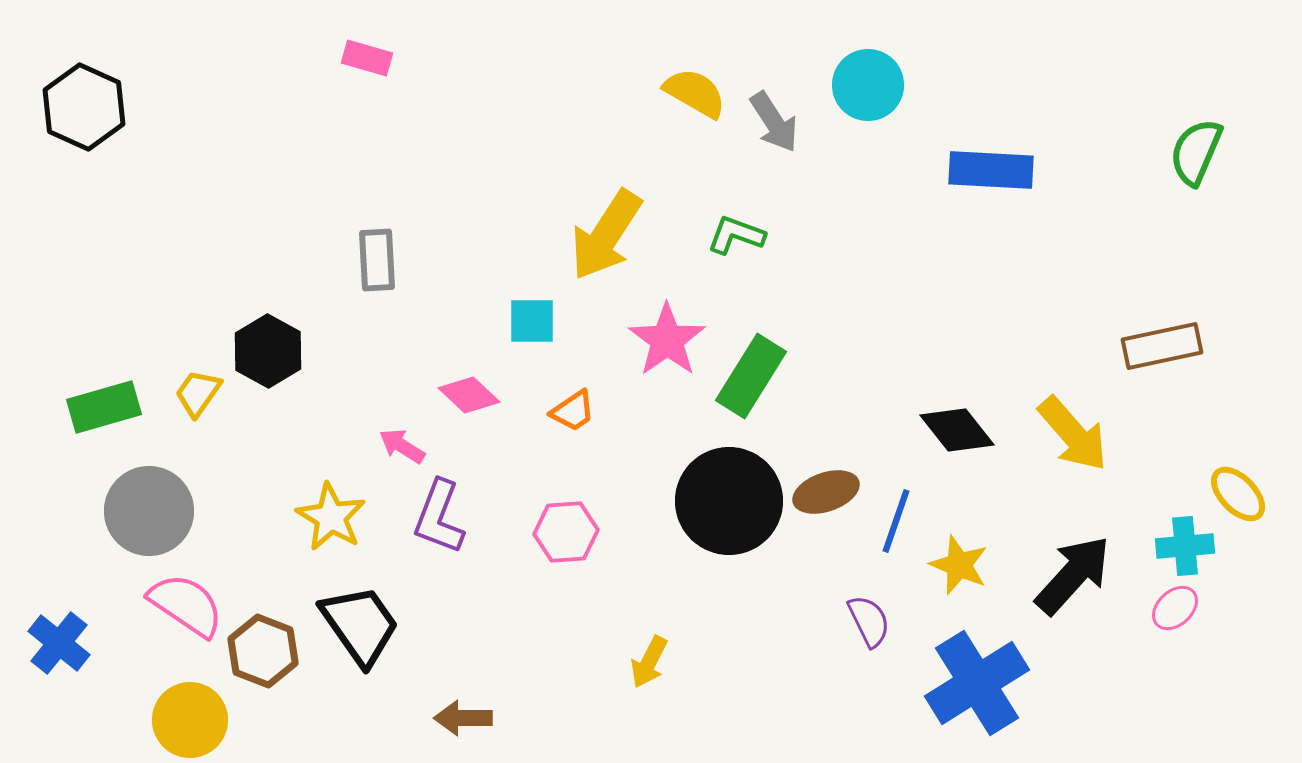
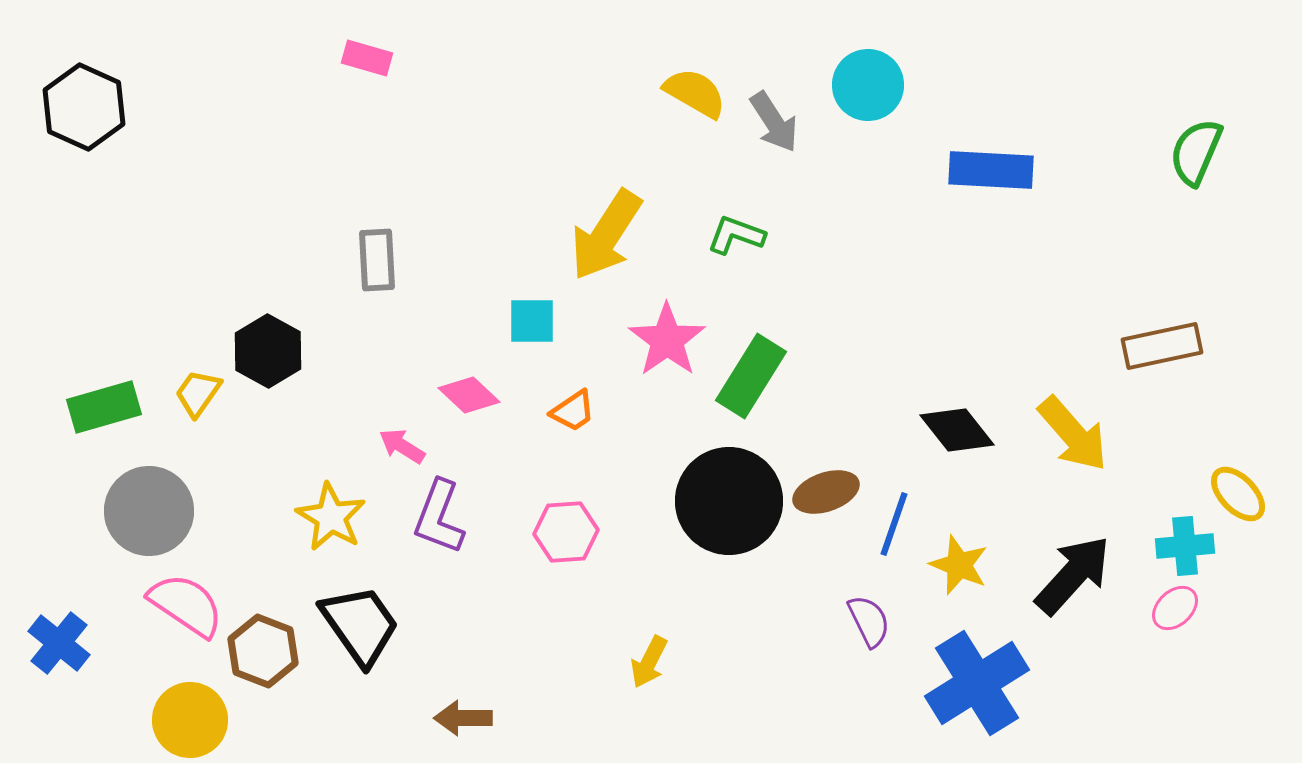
blue line at (896, 521): moved 2 px left, 3 px down
